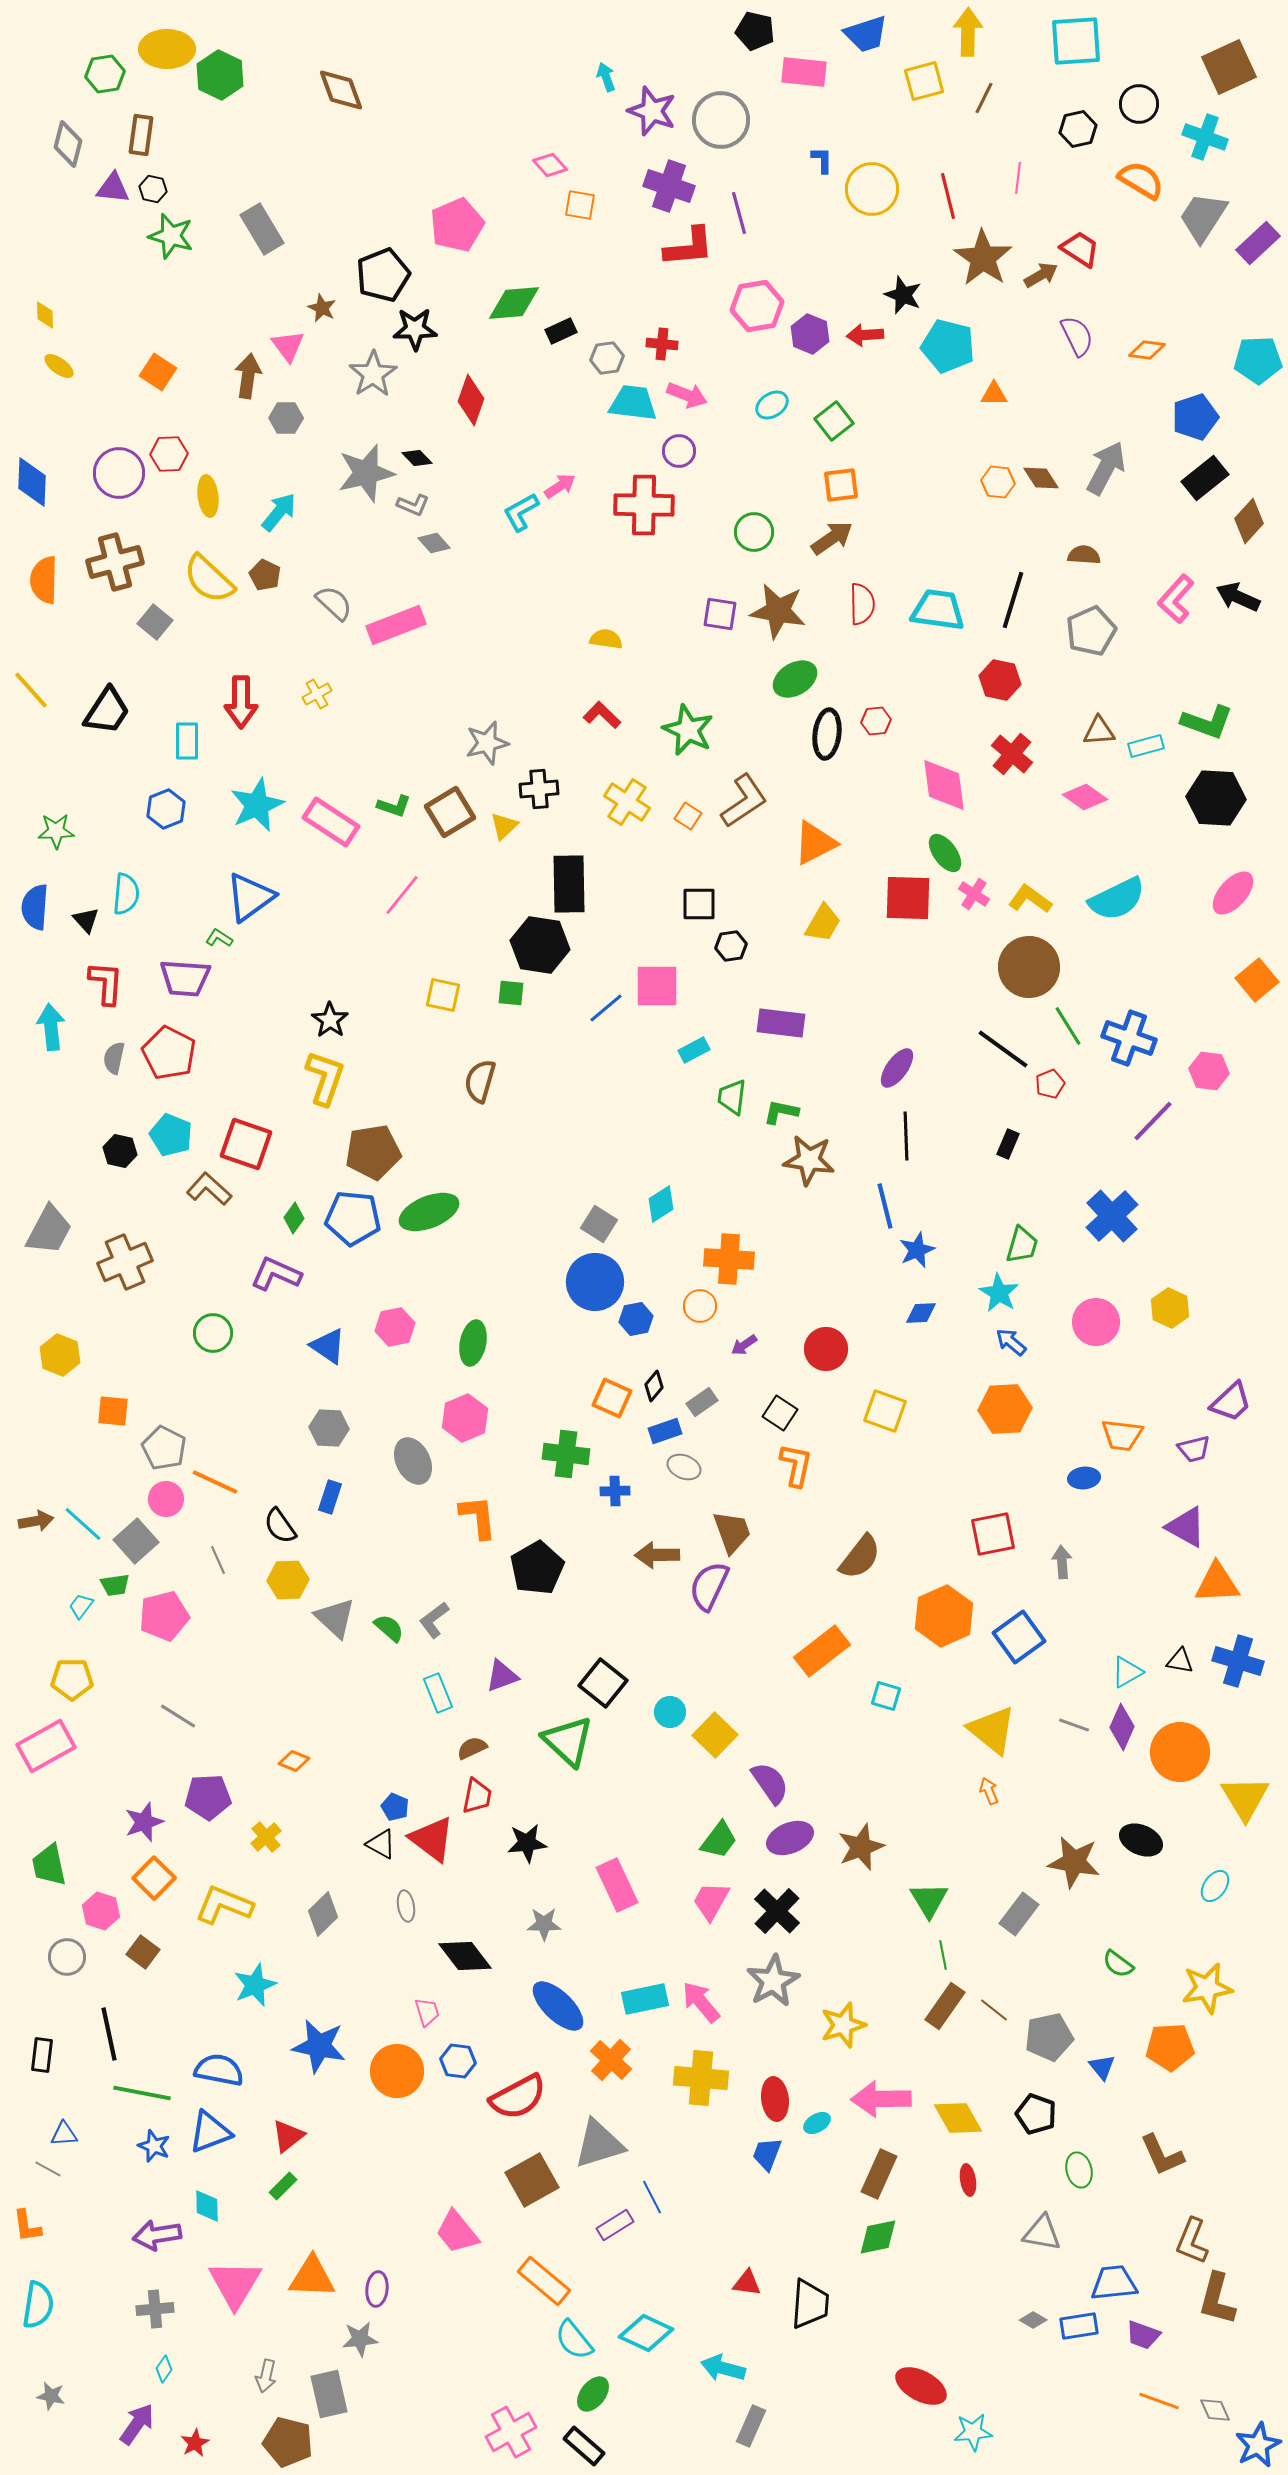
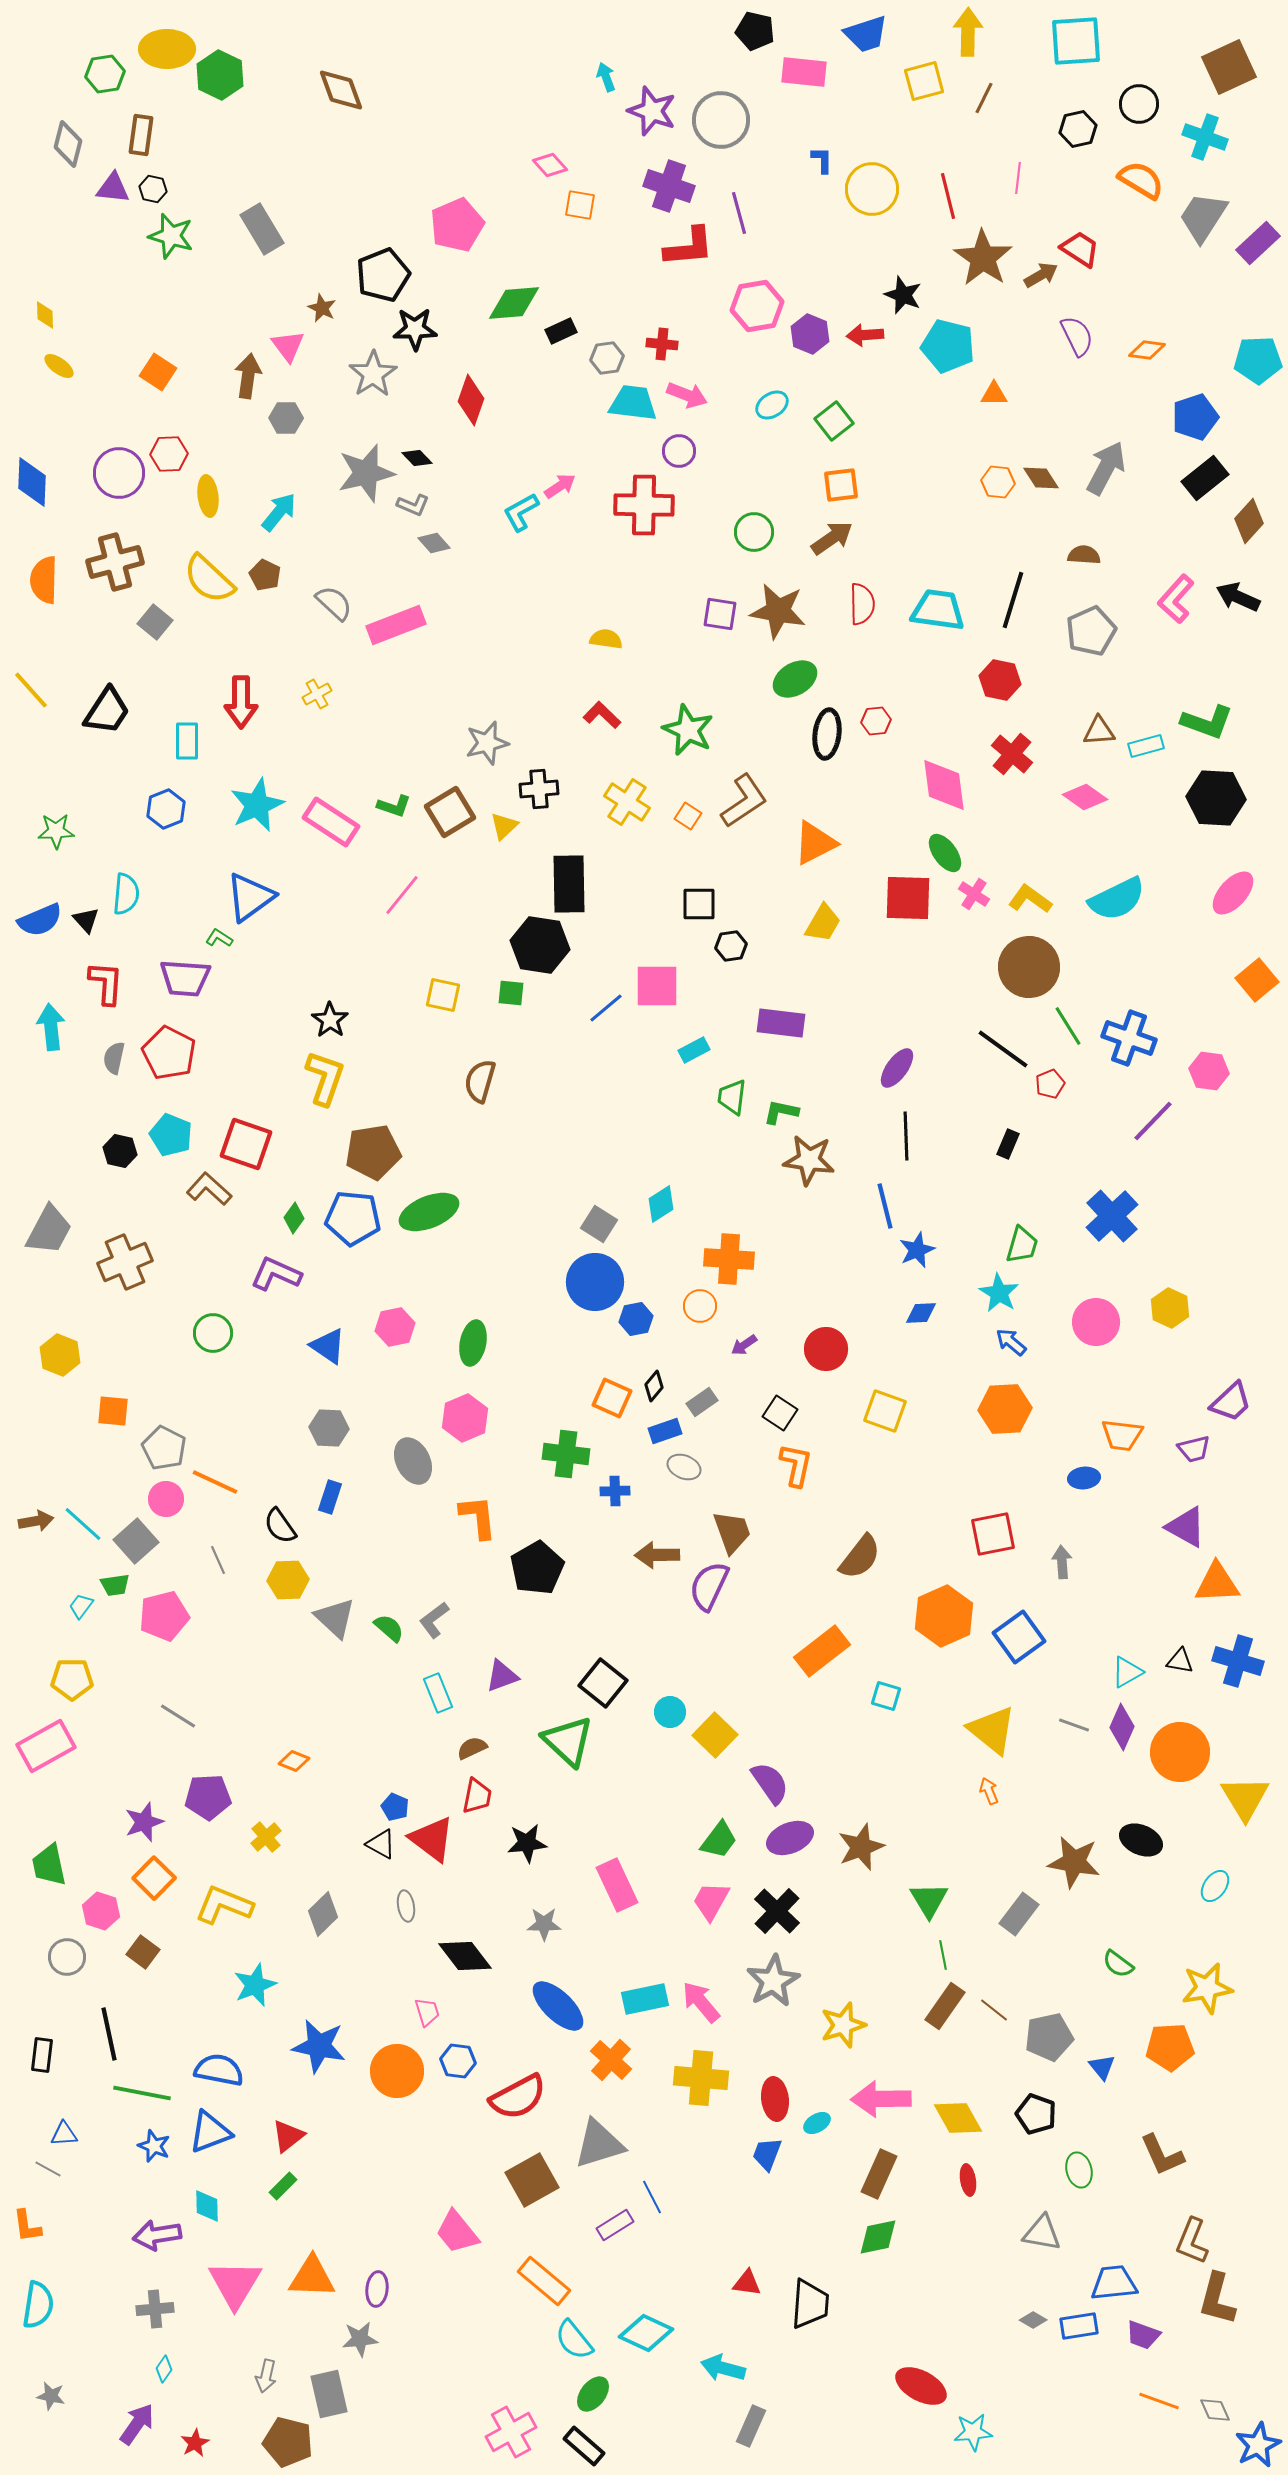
blue semicircle at (35, 907): moved 5 px right, 13 px down; rotated 117 degrees counterclockwise
